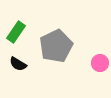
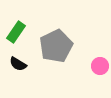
pink circle: moved 3 px down
